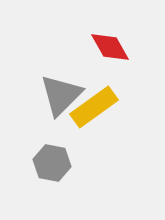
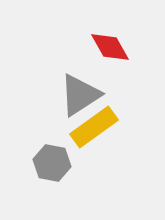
gray triangle: moved 19 px right; rotated 12 degrees clockwise
yellow rectangle: moved 20 px down
